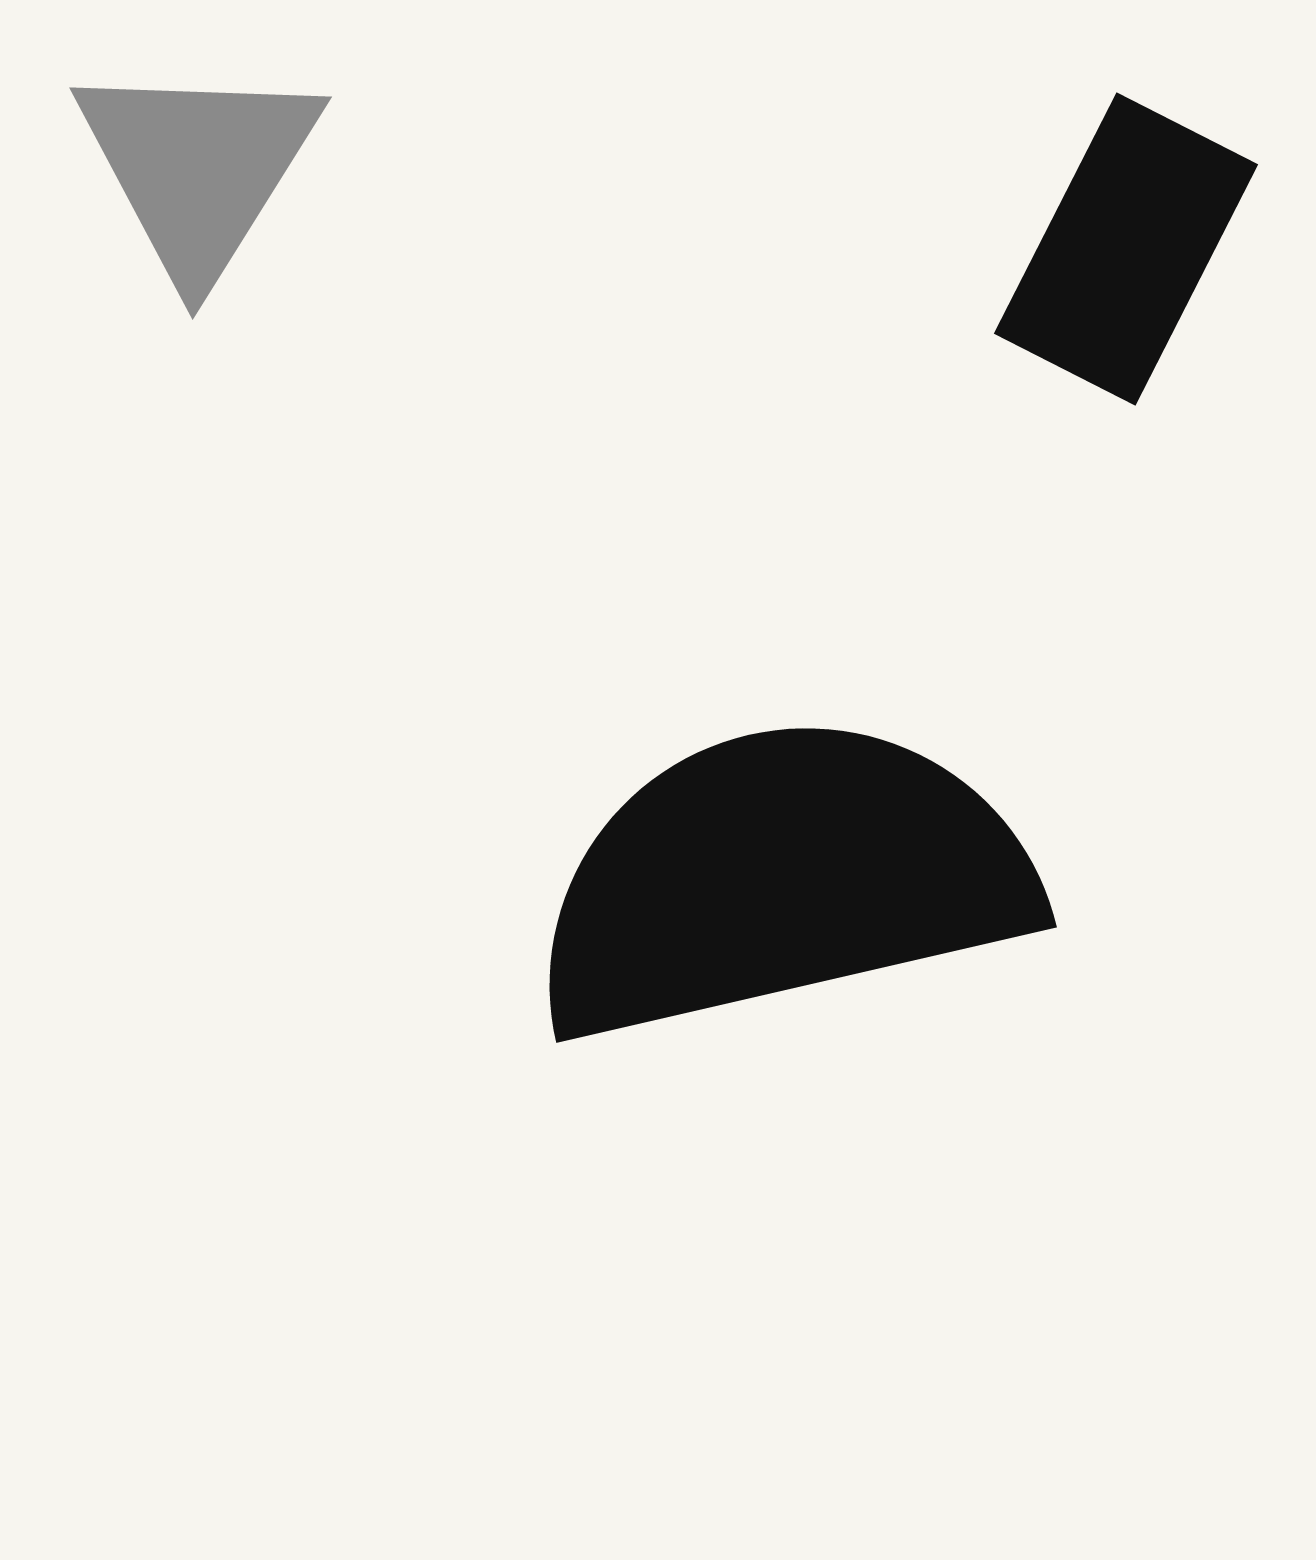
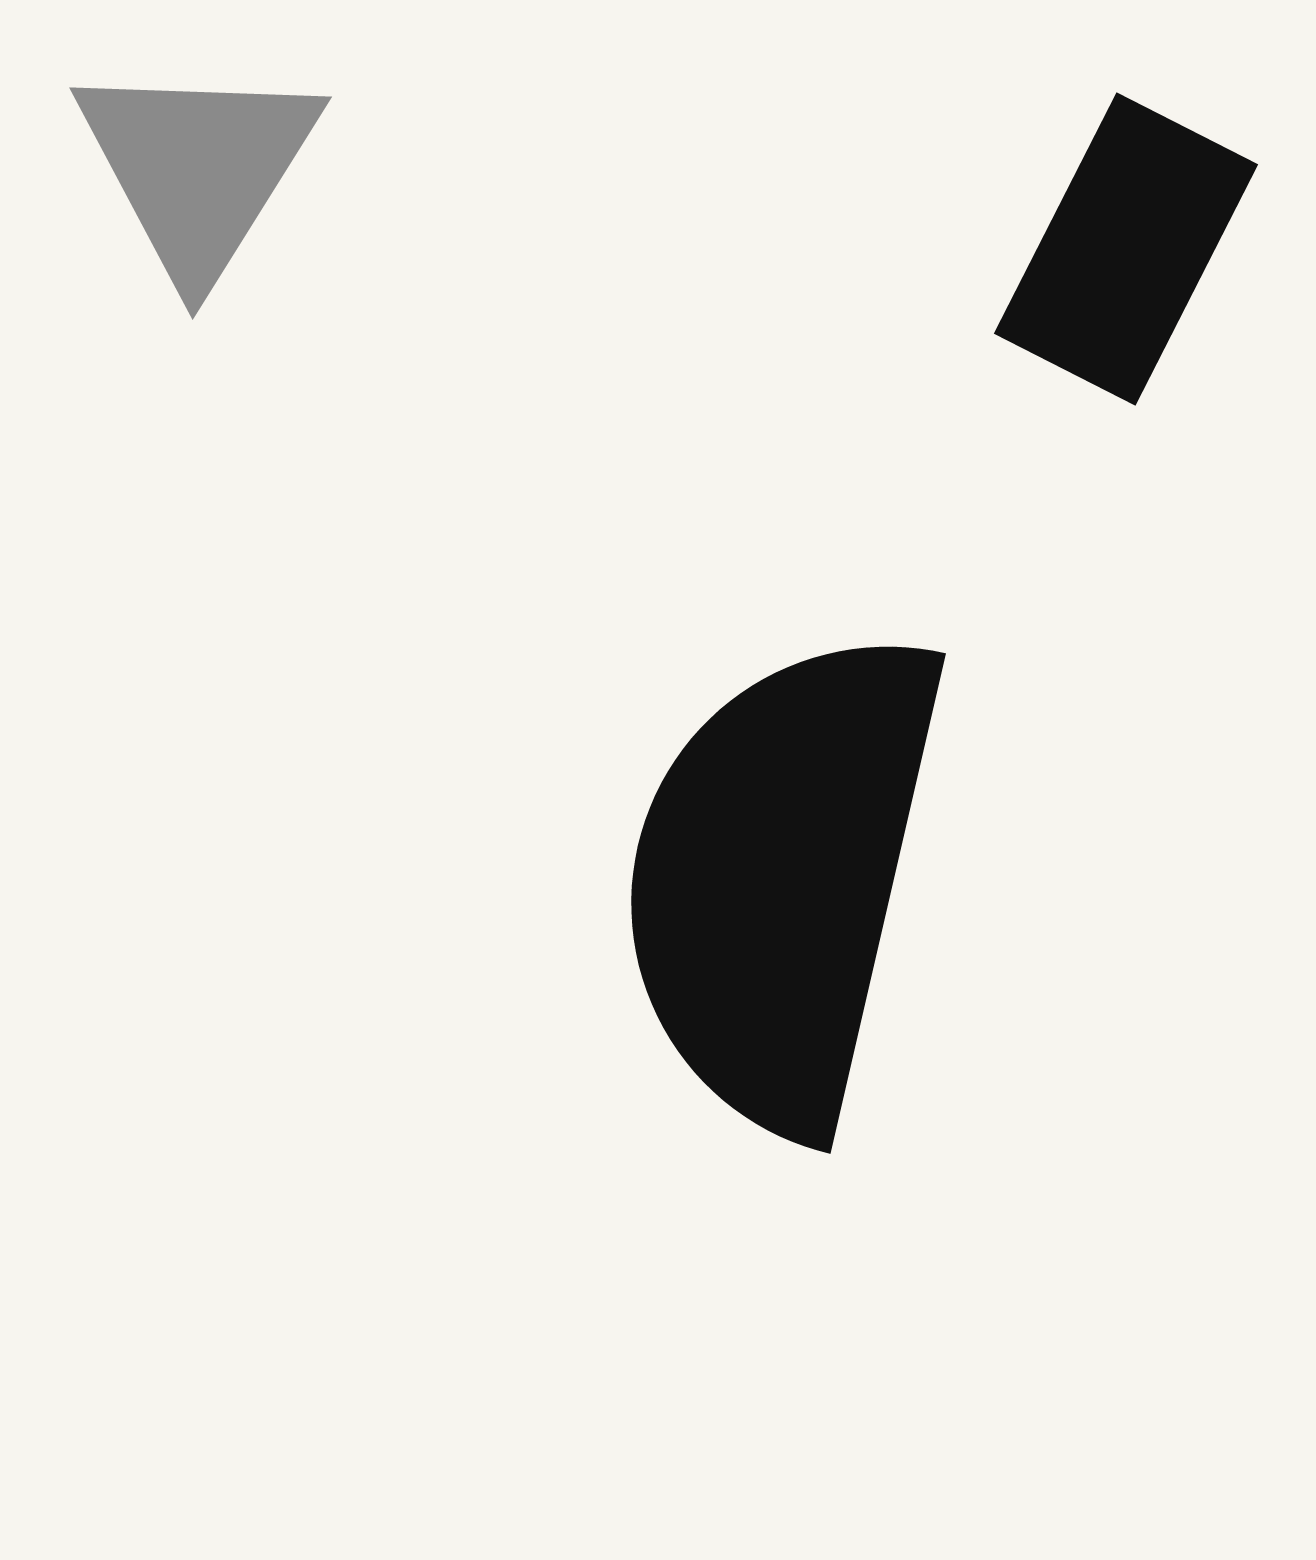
black semicircle: rotated 64 degrees counterclockwise
